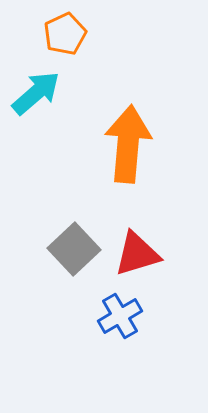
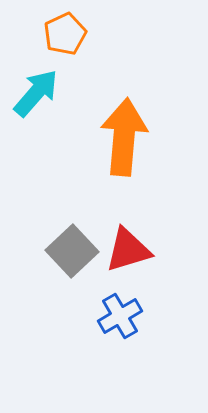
cyan arrow: rotated 8 degrees counterclockwise
orange arrow: moved 4 px left, 7 px up
gray square: moved 2 px left, 2 px down
red triangle: moved 9 px left, 4 px up
